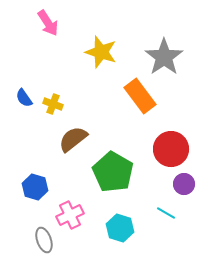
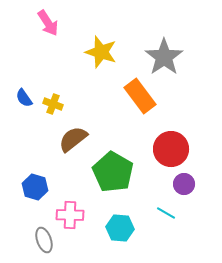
pink cross: rotated 28 degrees clockwise
cyan hexagon: rotated 12 degrees counterclockwise
